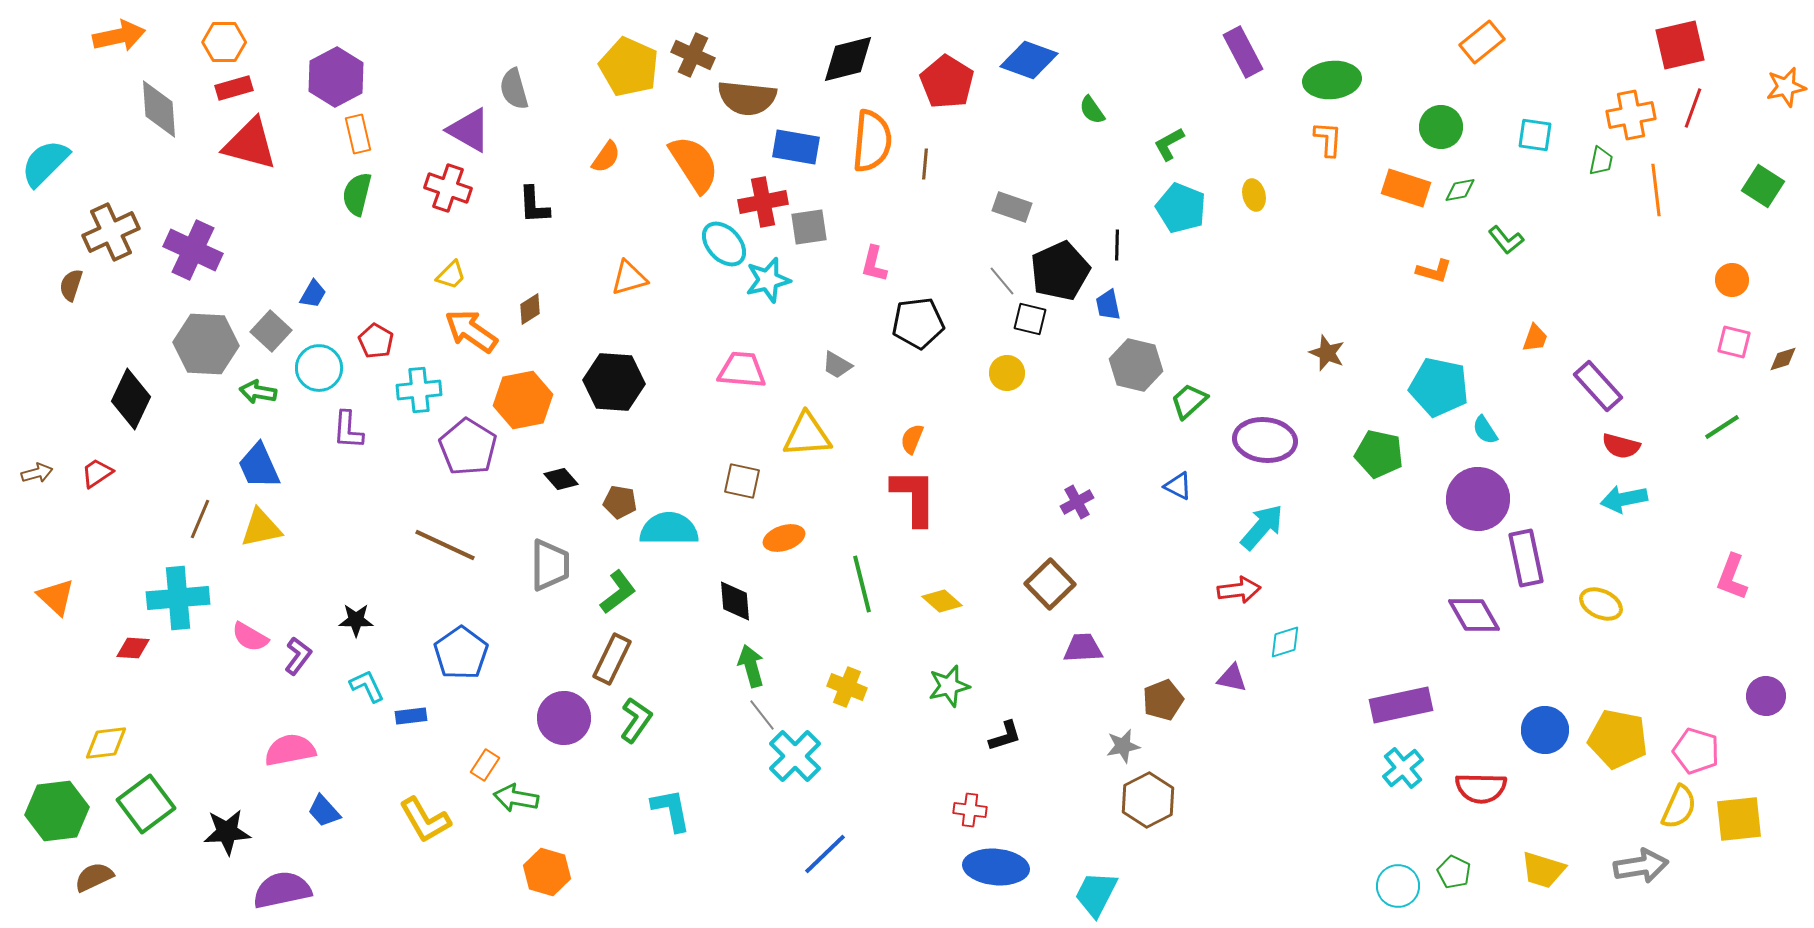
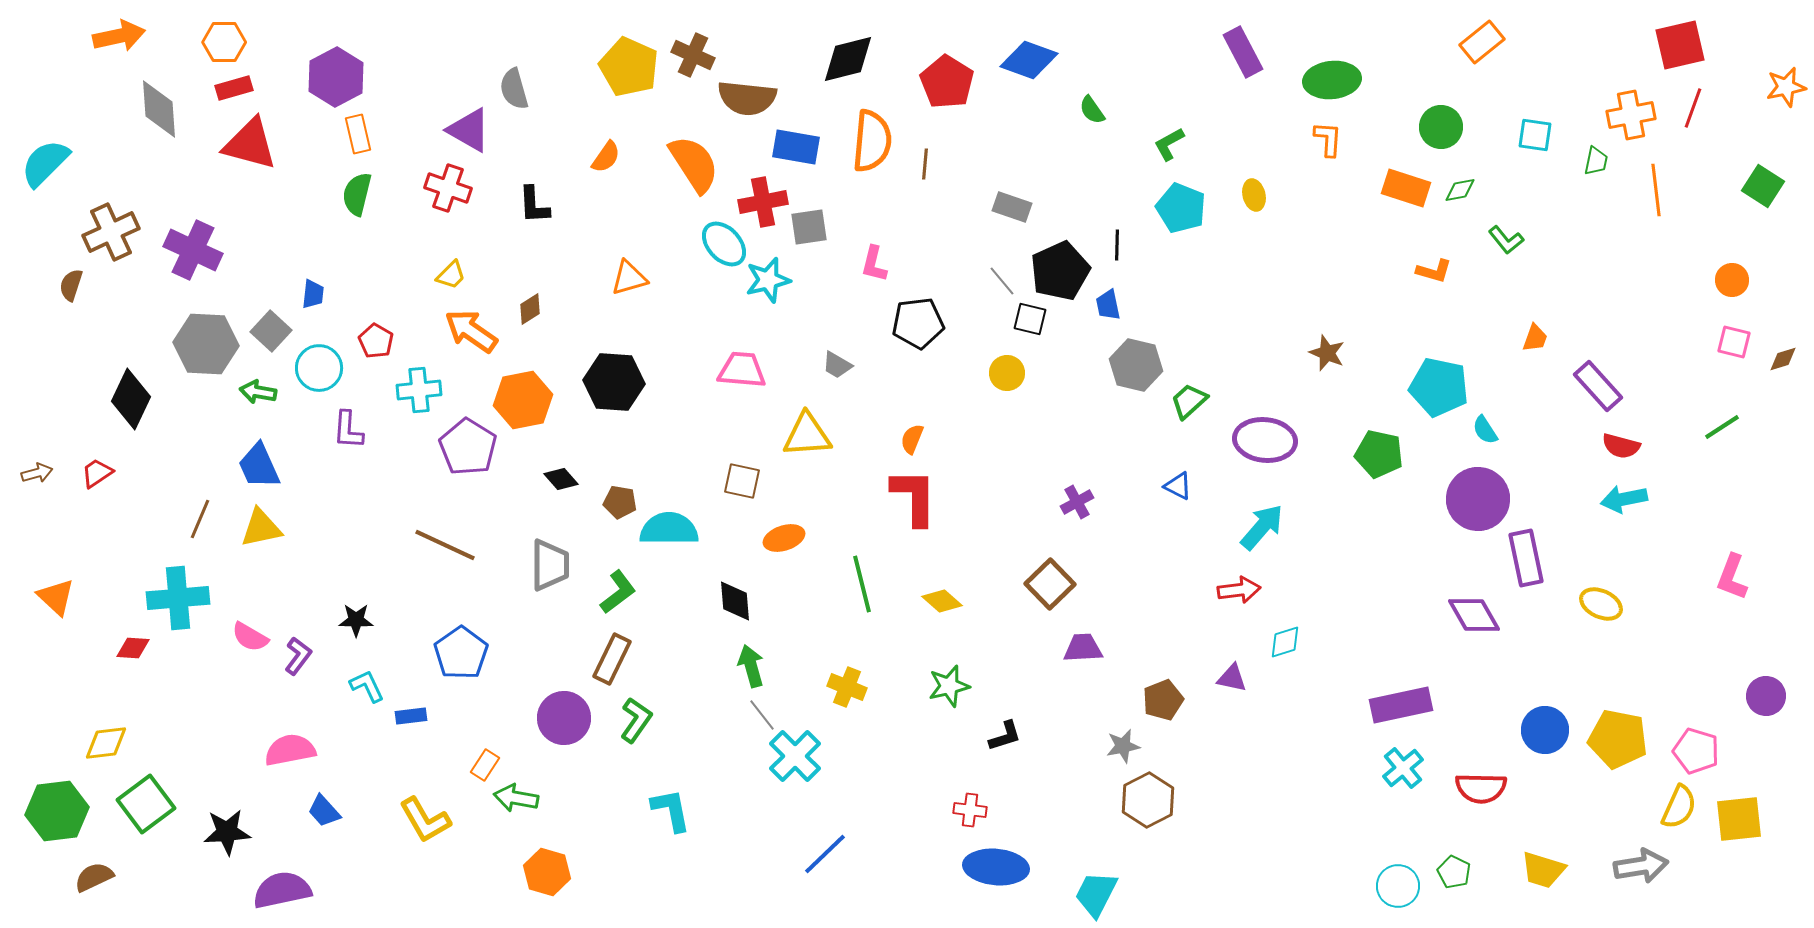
green trapezoid at (1601, 161): moved 5 px left
blue trapezoid at (313, 294): rotated 24 degrees counterclockwise
